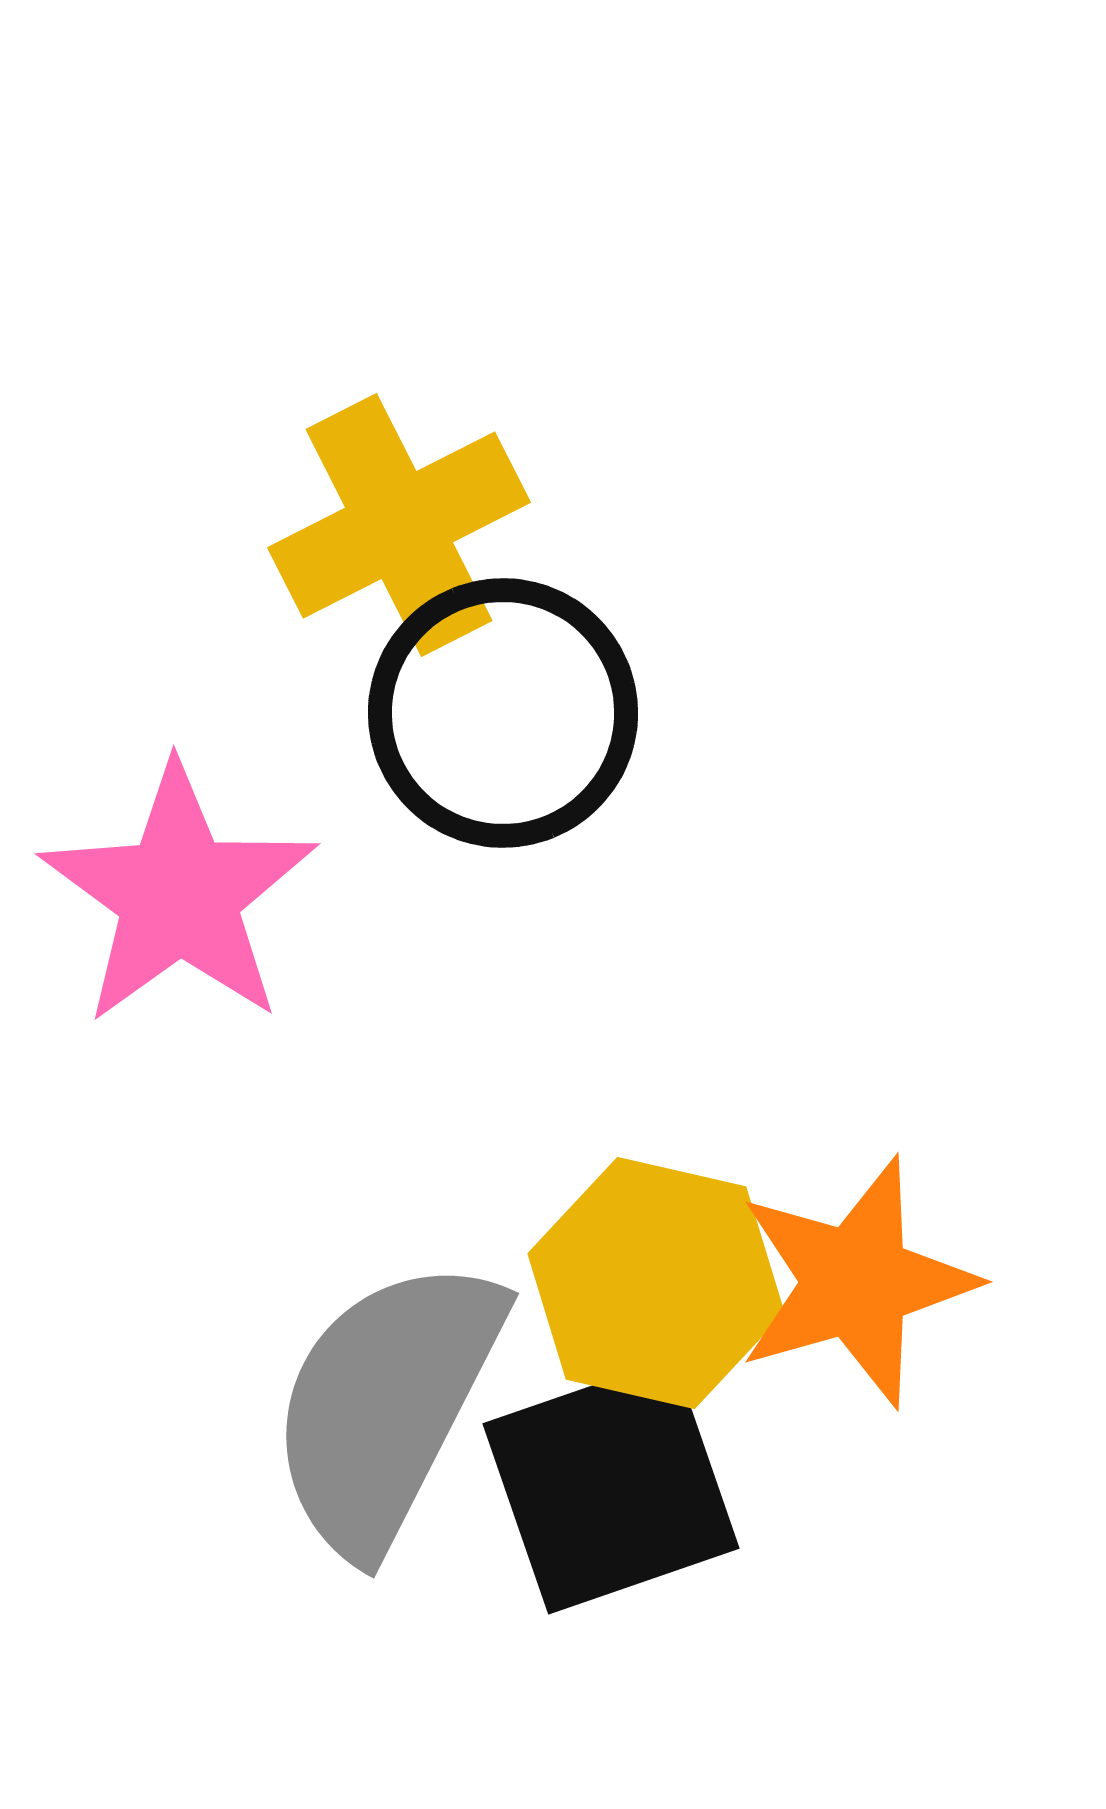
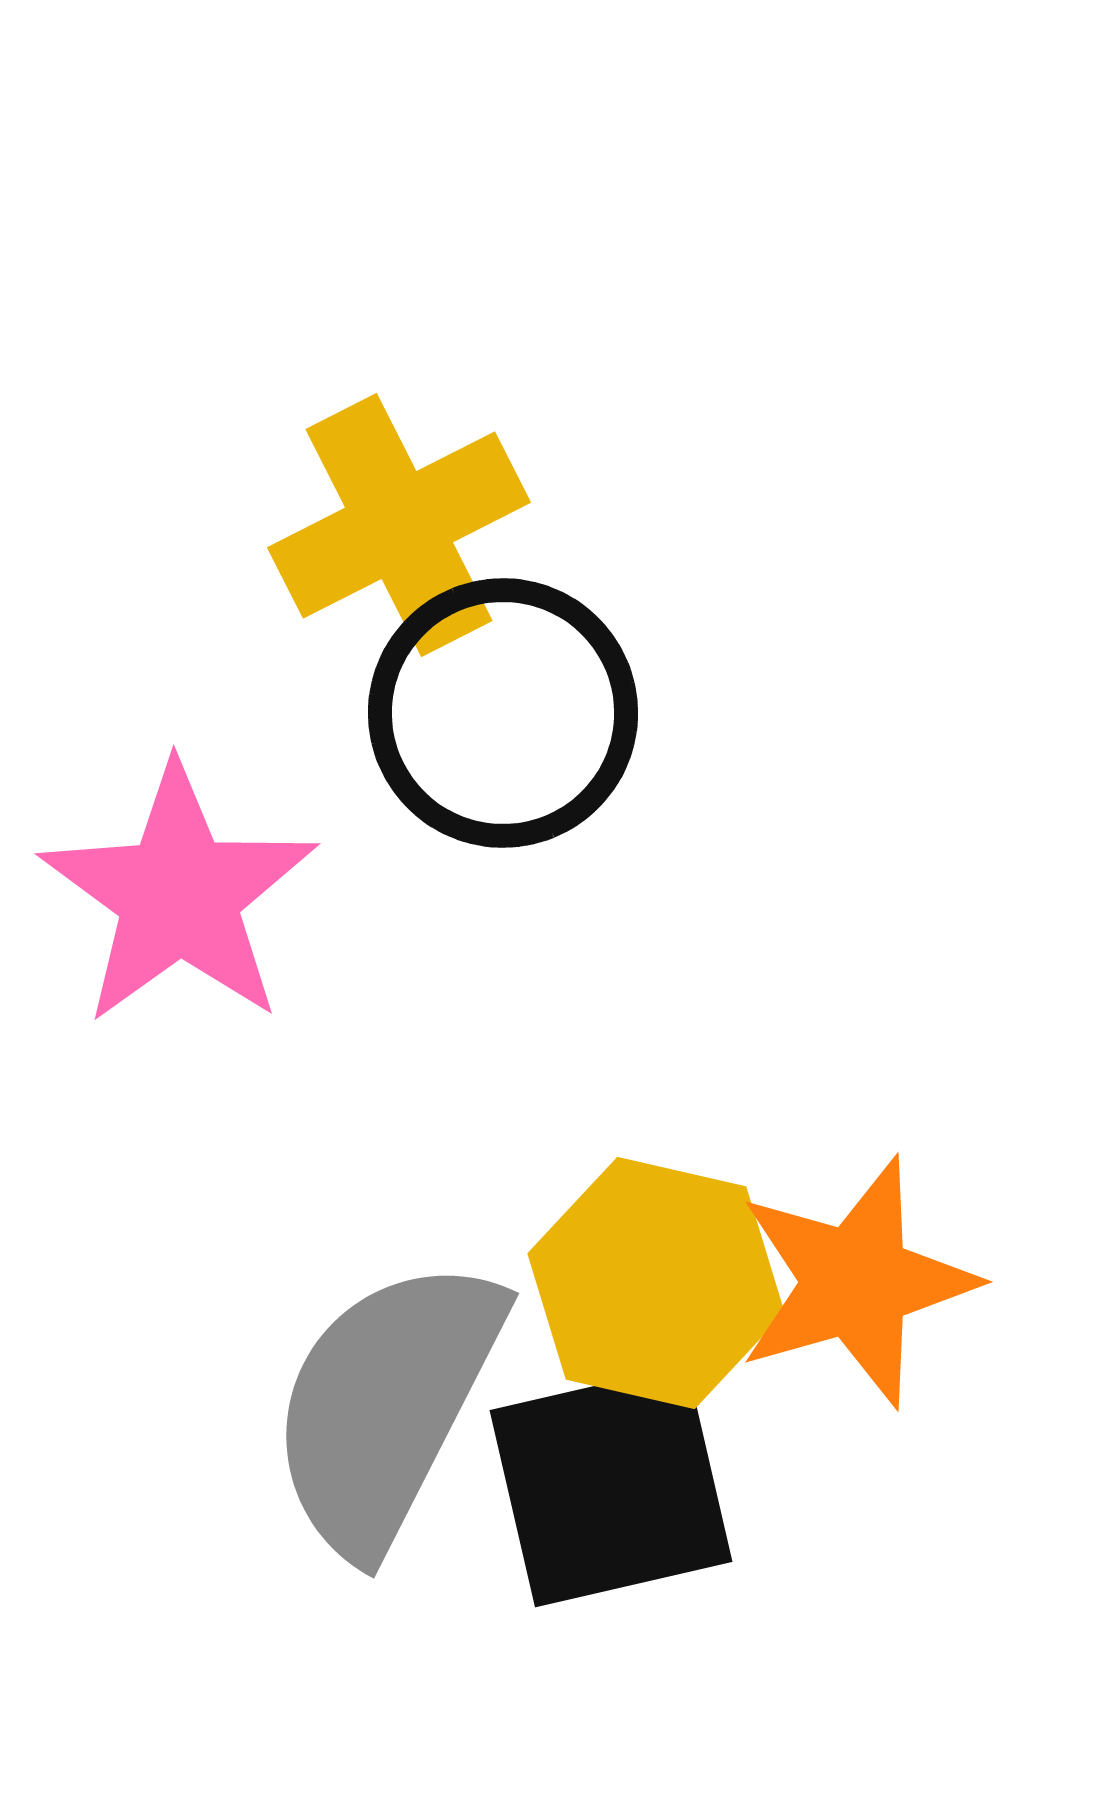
black square: rotated 6 degrees clockwise
